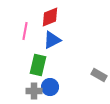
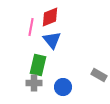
pink line: moved 6 px right, 4 px up
blue triangle: rotated 42 degrees counterclockwise
blue circle: moved 13 px right
gray cross: moved 8 px up
